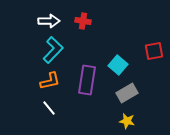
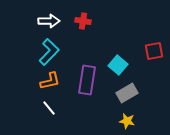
cyan L-shape: moved 4 px left, 2 px down
